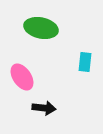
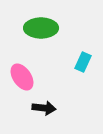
green ellipse: rotated 12 degrees counterclockwise
cyan rectangle: moved 2 px left; rotated 18 degrees clockwise
